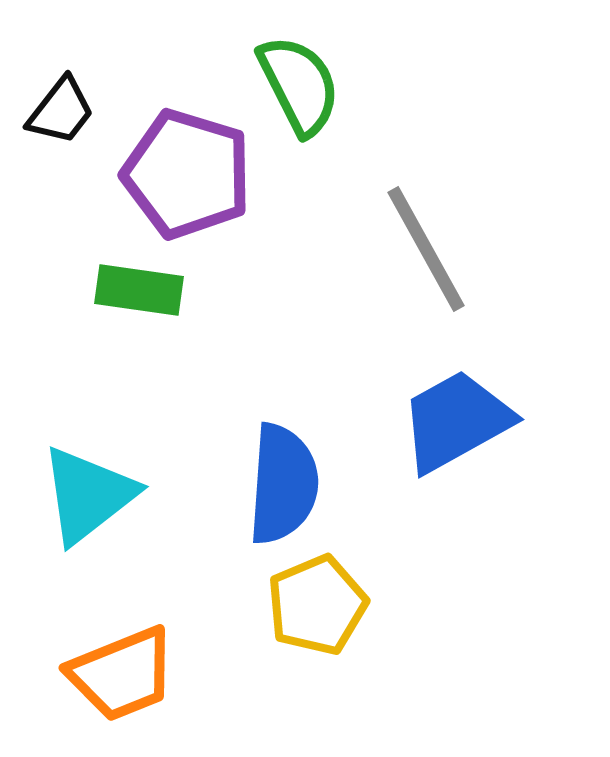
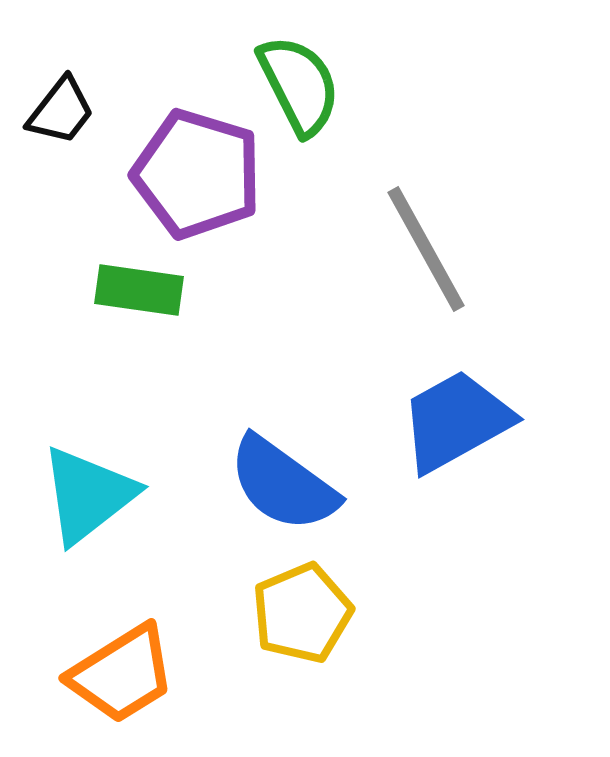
purple pentagon: moved 10 px right
blue semicircle: rotated 122 degrees clockwise
yellow pentagon: moved 15 px left, 8 px down
orange trapezoid: rotated 10 degrees counterclockwise
